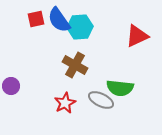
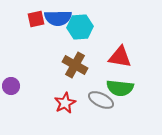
blue semicircle: moved 1 px left, 2 px up; rotated 56 degrees counterclockwise
red triangle: moved 17 px left, 21 px down; rotated 35 degrees clockwise
